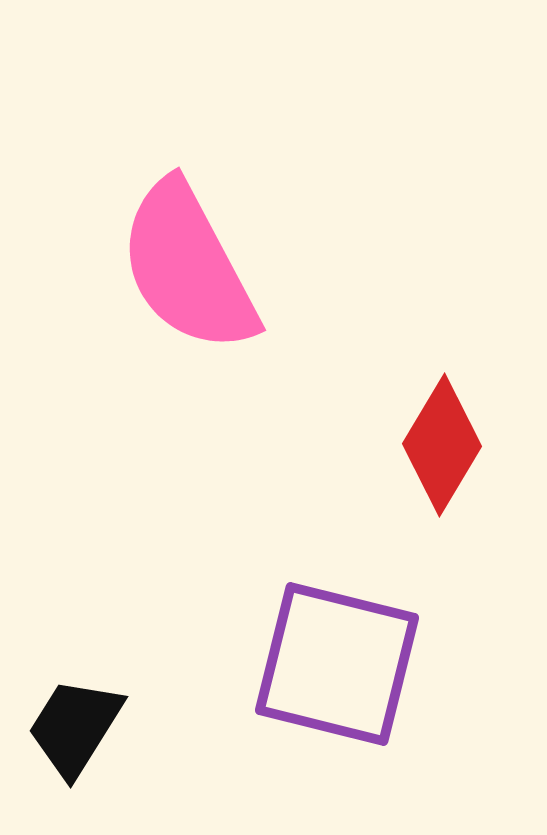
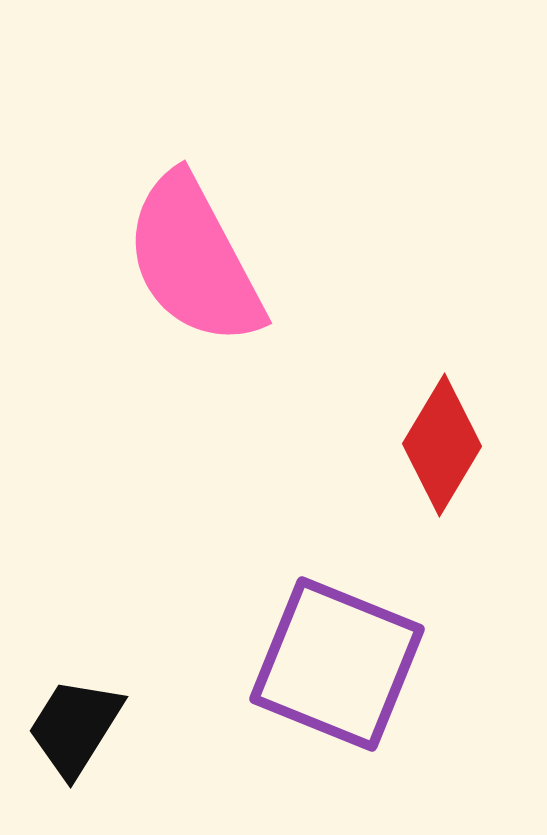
pink semicircle: moved 6 px right, 7 px up
purple square: rotated 8 degrees clockwise
